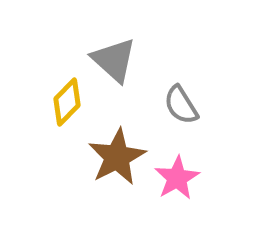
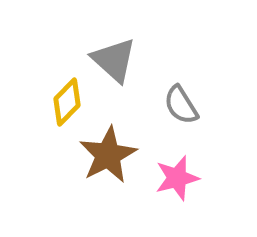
brown star: moved 9 px left, 2 px up
pink star: rotated 15 degrees clockwise
